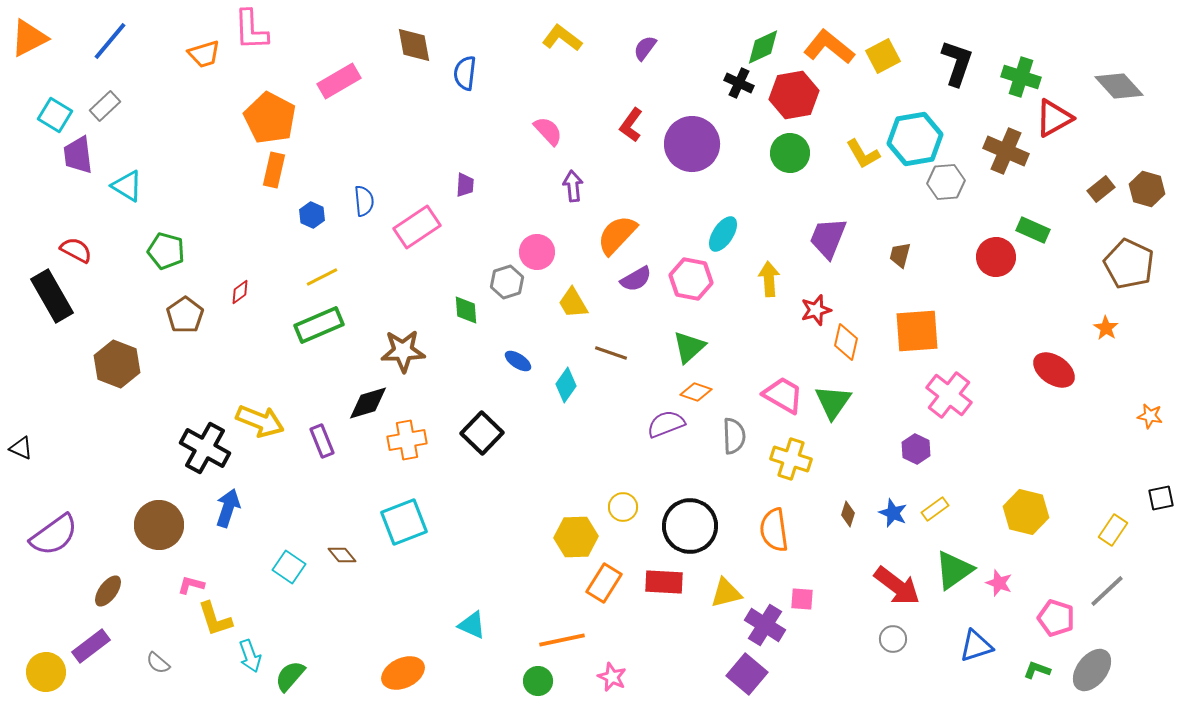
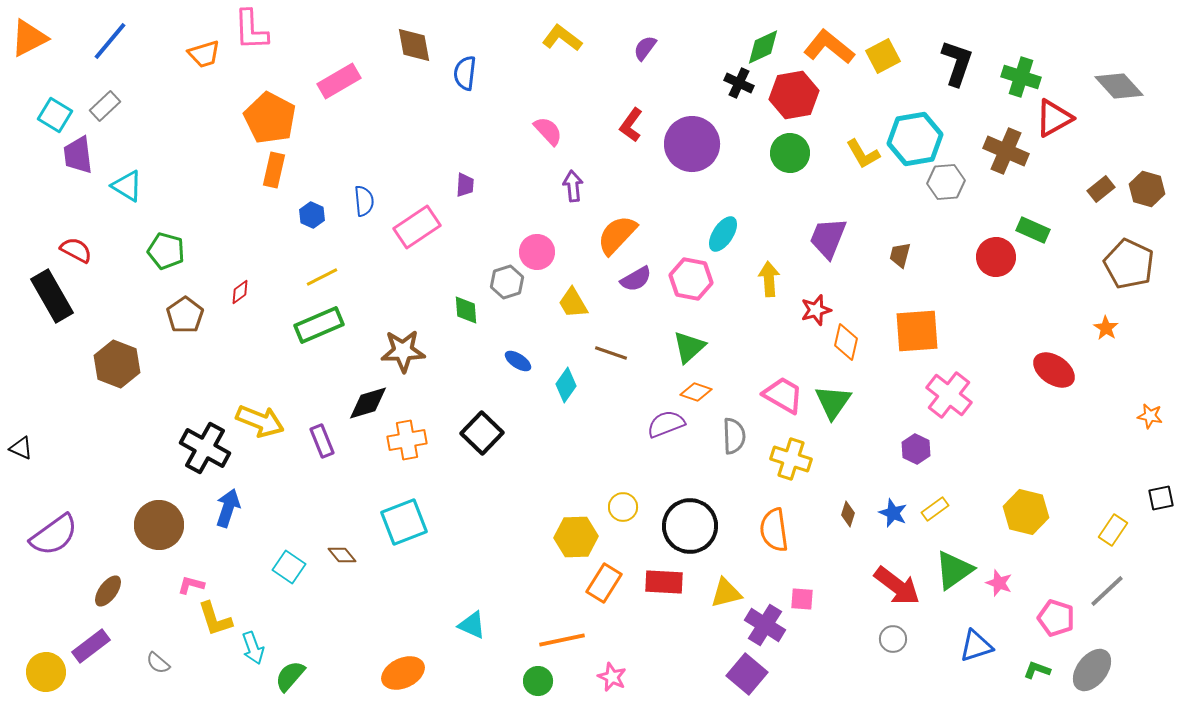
cyan arrow at (250, 656): moved 3 px right, 8 px up
